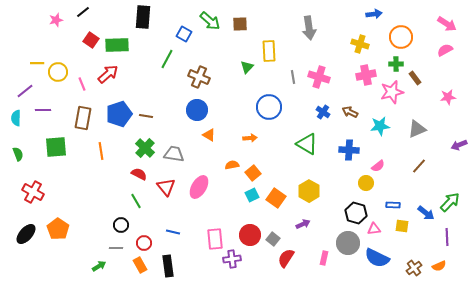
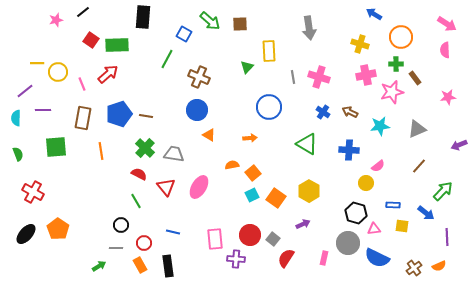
blue arrow at (374, 14): rotated 140 degrees counterclockwise
pink semicircle at (445, 50): rotated 63 degrees counterclockwise
green arrow at (450, 202): moved 7 px left, 11 px up
purple cross at (232, 259): moved 4 px right; rotated 12 degrees clockwise
